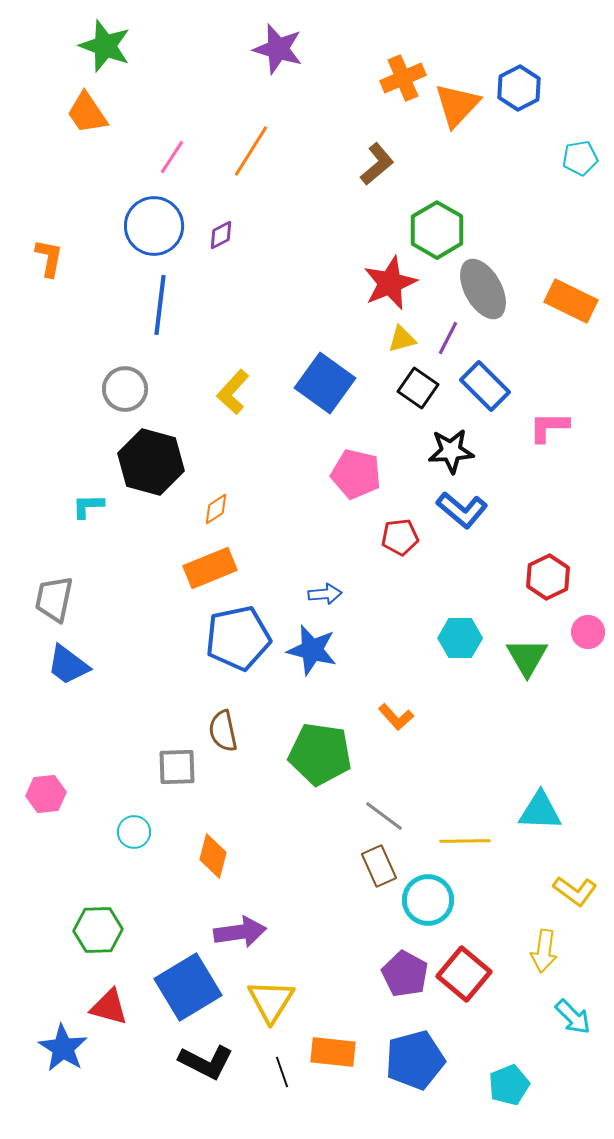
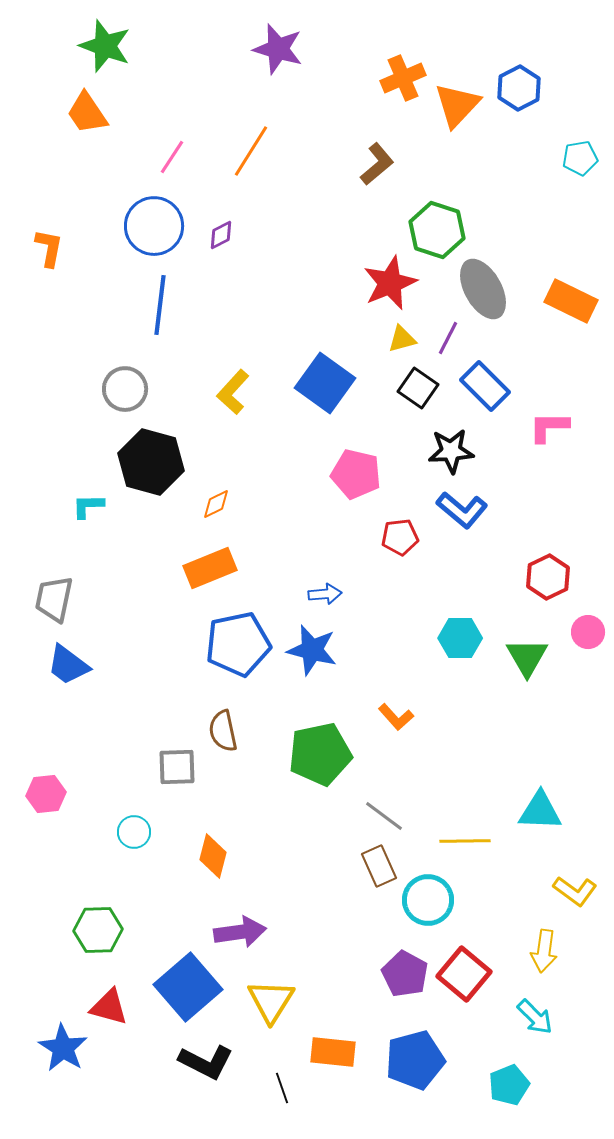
green hexagon at (437, 230): rotated 12 degrees counterclockwise
orange L-shape at (49, 258): moved 10 px up
orange diamond at (216, 509): moved 5 px up; rotated 8 degrees clockwise
blue pentagon at (238, 638): moved 6 px down
green pentagon at (320, 754): rotated 20 degrees counterclockwise
blue square at (188, 987): rotated 10 degrees counterclockwise
cyan arrow at (573, 1017): moved 38 px left
black line at (282, 1072): moved 16 px down
